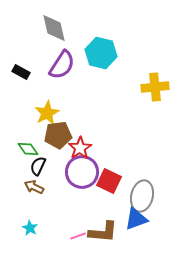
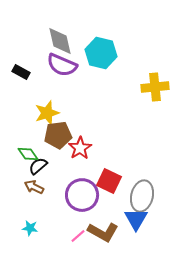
gray diamond: moved 6 px right, 13 px down
purple semicircle: rotated 80 degrees clockwise
yellow star: rotated 10 degrees clockwise
green diamond: moved 5 px down
black semicircle: rotated 24 degrees clockwise
purple circle: moved 23 px down
blue triangle: rotated 40 degrees counterclockwise
cyan star: rotated 21 degrees counterclockwise
brown L-shape: rotated 24 degrees clockwise
pink line: rotated 21 degrees counterclockwise
